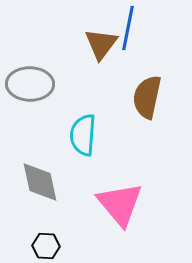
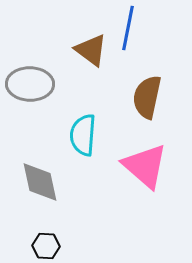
brown triangle: moved 10 px left, 6 px down; rotated 30 degrees counterclockwise
pink triangle: moved 25 px right, 38 px up; rotated 9 degrees counterclockwise
